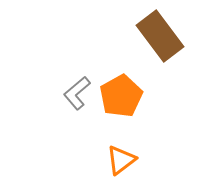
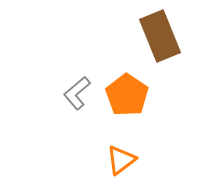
brown rectangle: rotated 15 degrees clockwise
orange pentagon: moved 6 px right, 1 px up; rotated 9 degrees counterclockwise
